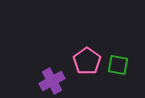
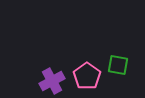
pink pentagon: moved 15 px down
